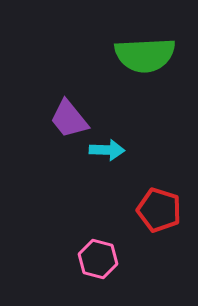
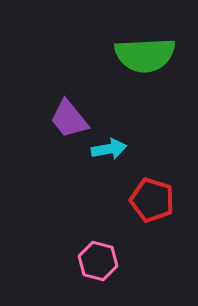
cyan arrow: moved 2 px right, 1 px up; rotated 12 degrees counterclockwise
red pentagon: moved 7 px left, 10 px up
pink hexagon: moved 2 px down
